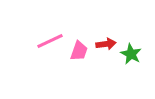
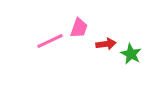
pink trapezoid: moved 23 px up
